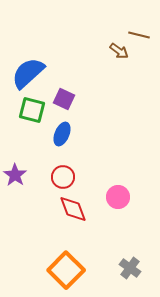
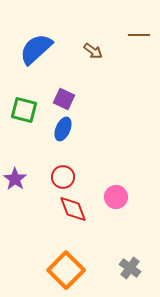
brown line: rotated 15 degrees counterclockwise
brown arrow: moved 26 px left
blue semicircle: moved 8 px right, 24 px up
green square: moved 8 px left
blue ellipse: moved 1 px right, 5 px up
purple star: moved 4 px down
pink circle: moved 2 px left
